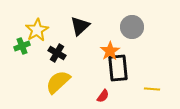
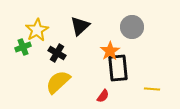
green cross: moved 1 px right, 1 px down
